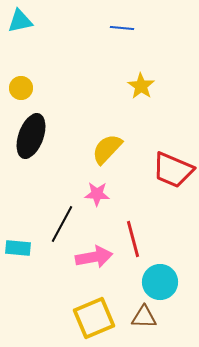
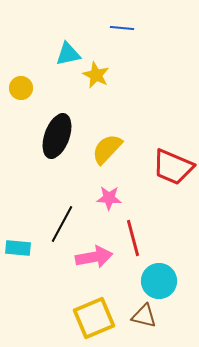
cyan triangle: moved 48 px right, 33 px down
yellow star: moved 45 px left, 11 px up; rotated 8 degrees counterclockwise
black ellipse: moved 26 px right
red trapezoid: moved 3 px up
pink star: moved 12 px right, 4 px down
red line: moved 1 px up
cyan circle: moved 1 px left, 1 px up
brown triangle: moved 1 px up; rotated 12 degrees clockwise
